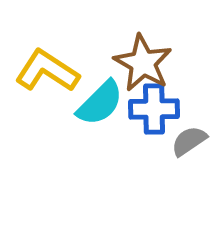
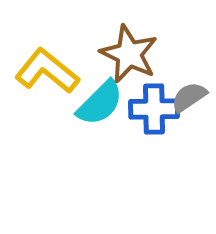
brown star: moved 14 px left, 9 px up; rotated 4 degrees counterclockwise
yellow L-shape: rotated 6 degrees clockwise
gray semicircle: moved 44 px up
